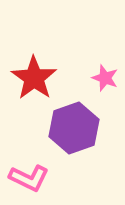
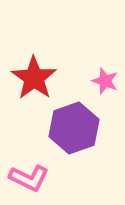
pink star: moved 3 px down
